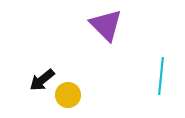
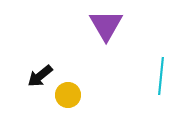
purple triangle: rotated 15 degrees clockwise
black arrow: moved 2 px left, 4 px up
